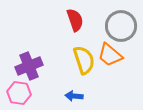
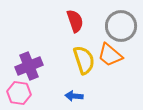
red semicircle: moved 1 px down
